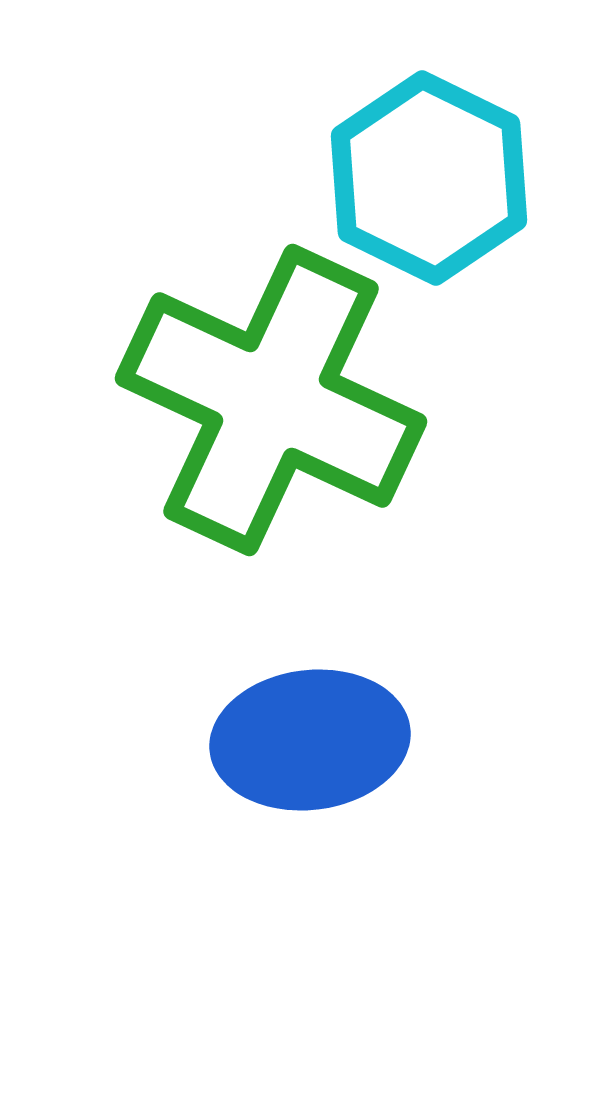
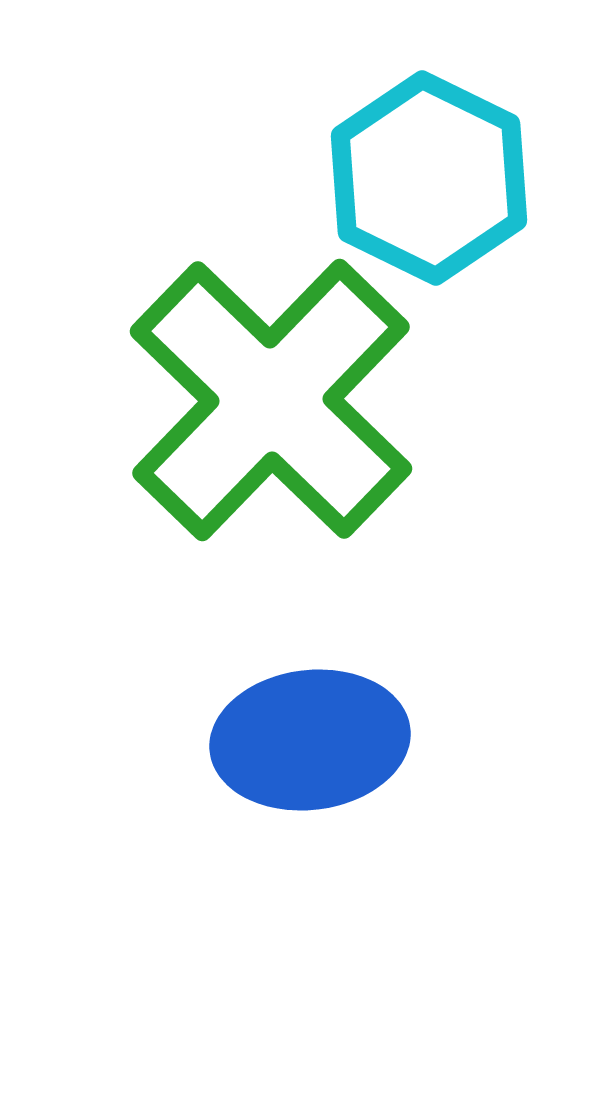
green cross: rotated 19 degrees clockwise
